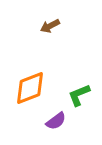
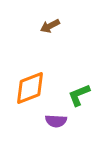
purple semicircle: rotated 40 degrees clockwise
